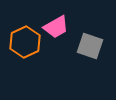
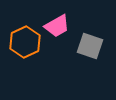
pink trapezoid: moved 1 px right, 1 px up
